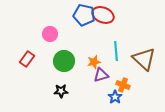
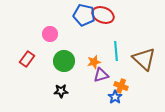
orange cross: moved 2 px left, 1 px down
